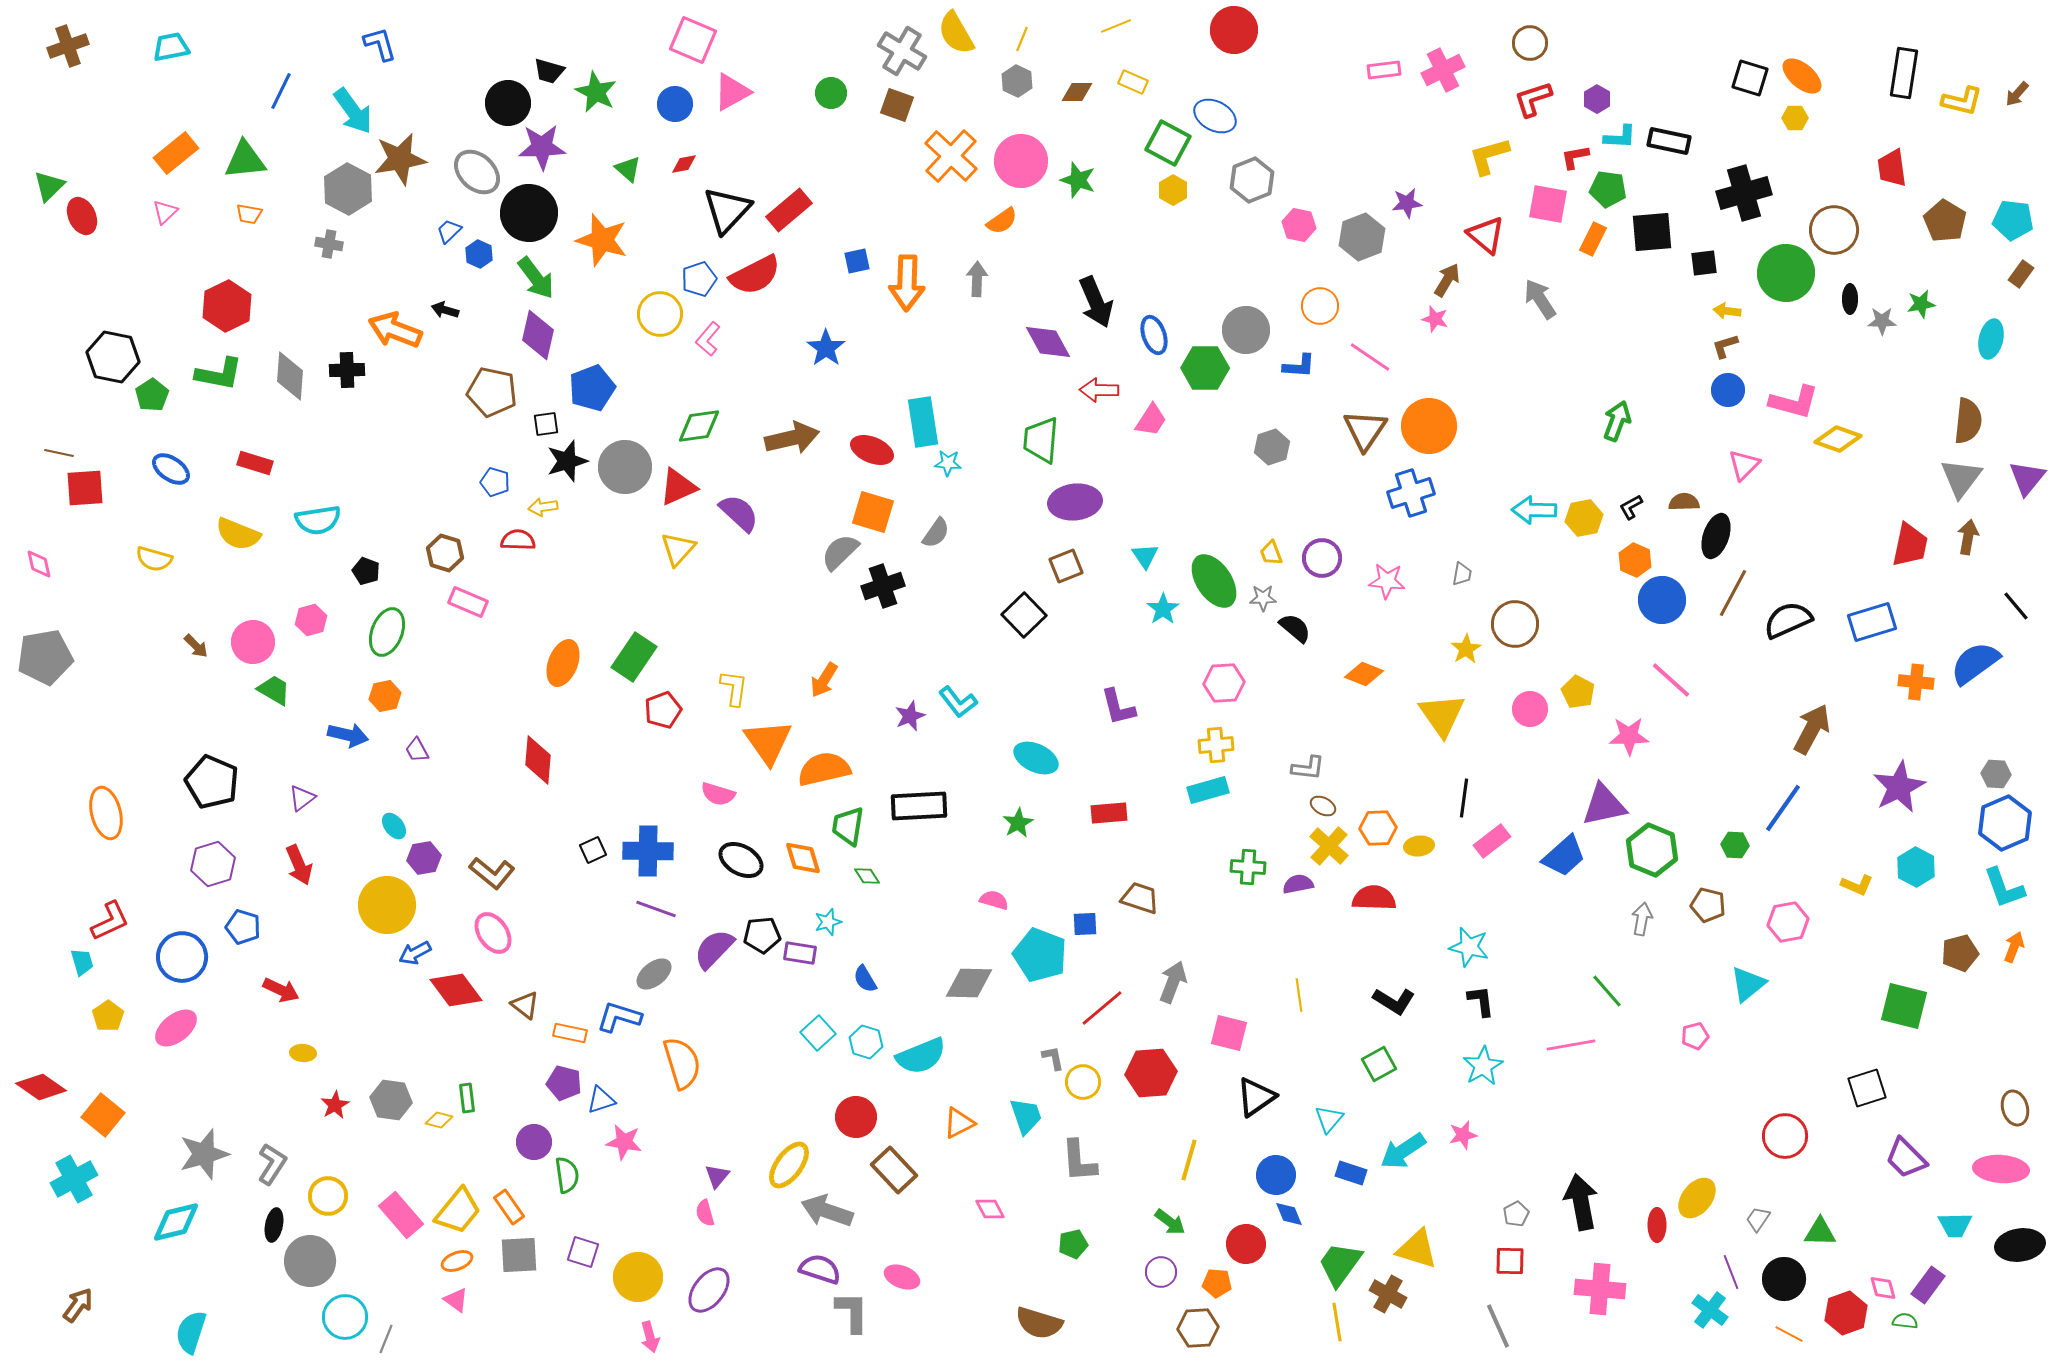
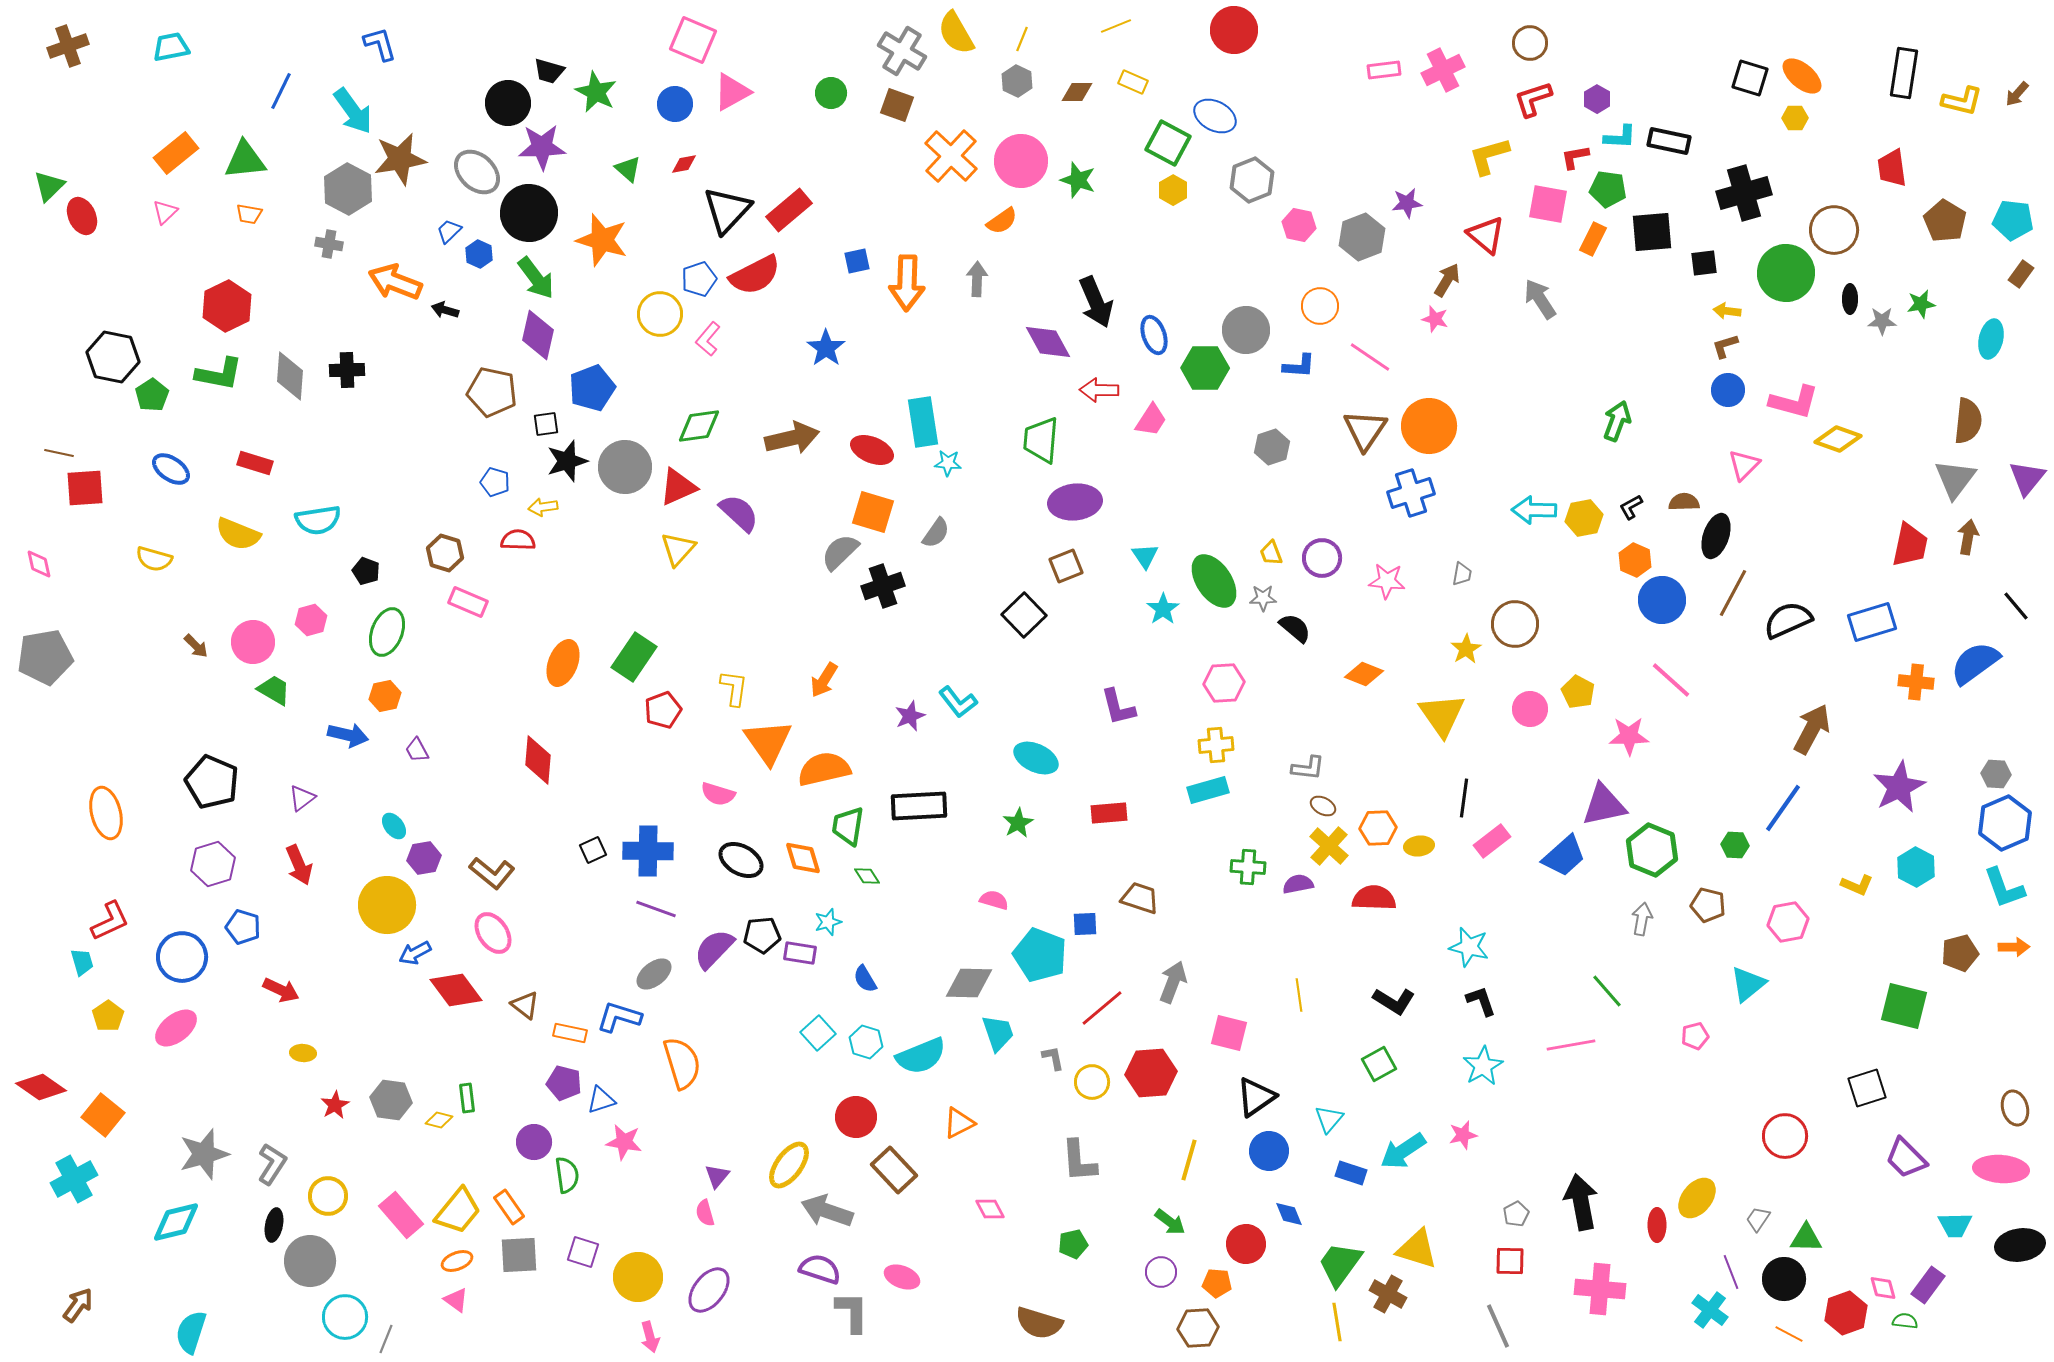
orange arrow at (395, 330): moved 48 px up
gray triangle at (1961, 478): moved 6 px left, 1 px down
orange arrow at (2014, 947): rotated 68 degrees clockwise
black L-shape at (1481, 1001): rotated 12 degrees counterclockwise
yellow circle at (1083, 1082): moved 9 px right
cyan trapezoid at (1026, 1116): moved 28 px left, 83 px up
blue circle at (1276, 1175): moved 7 px left, 24 px up
green triangle at (1820, 1232): moved 14 px left, 6 px down
